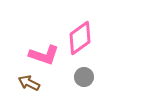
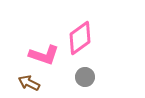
gray circle: moved 1 px right
